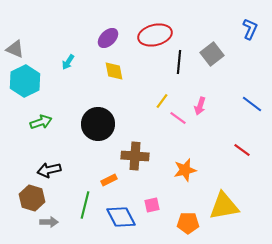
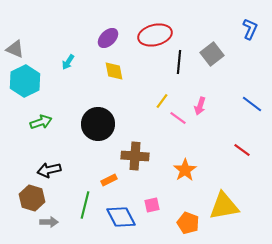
orange star: rotated 20 degrees counterclockwise
orange pentagon: rotated 20 degrees clockwise
